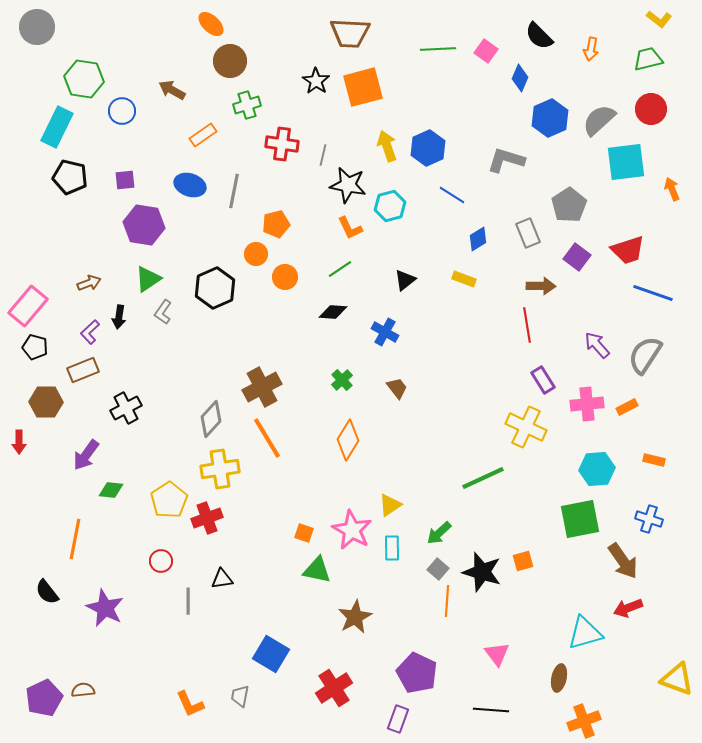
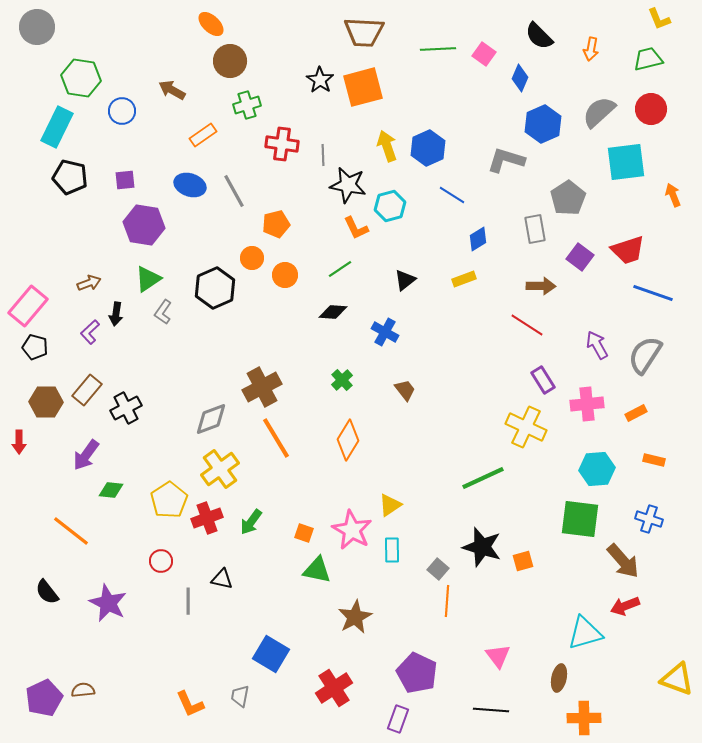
yellow L-shape at (659, 19): rotated 30 degrees clockwise
brown trapezoid at (350, 33): moved 14 px right, 1 px up
pink square at (486, 51): moved 2 px left, 3 px down
green hexagon at (84, 79): moved 3 px left, 1 px up
black star at (316, 81): moved 4 px right, 1 px up
blue hexagon at (550, 118): moved 7 px left, 6 px down
gray semicircle at (599, 120): moved 8 px up
gray line at (323, 155): rotated 15 degrees counterclockwise
orange arrow at (672, 189): moved 1 px right, 6 px down
gray line at (234, 191): rotated 40 degrees counterclockwise
gray pentagon at (569, 205): moved 1 px left, 7 px up
orange L-shape at (350, 228): moved 6 px right
gray rectangle at (528, 233): moved 7 px right, 4 px up; rotated 12 degrees clockwise
orange circle at (256, 254): moved 4 px left, 4 px down
purple square at (577, 257): moved 3 px right
orange circle at (285, 277): moved 2 px up
yellow rectangle at (464, 279): rotated 40 degrees counterclockwise
black arrow at (119, 317): moved 3 px left, 3 px up
red line at (527, 325): rotated 48 degrees counterclockwise
purple arrow at (597, 345): rotated 12 degrees clockwise
brown rectangle at (83, 370): moved 4 px right, 20 px down; rotated 28 degrees counterclockwise
brown trapezoid at (397, 388): moved 8 px right, 2 px down
orange rectangle at (627, 407): moved 9 px right, 6 px down
gray diamond at (211, 419): rotated 27 degrees clockwise
orange line at (267, 438): moved 9 px right
yellow cross at (220, 469): rotated 27 degrees counterclockwise
green square at (580, 519): rotated 18 degrees clockwise
green arrow at (439, 533): moved 188 px left, 11 px up; rotated 12 degrees counterclockwise
orange line at (75, 539): moved 4 px left, 8 px up; rotated 63 degrees counterclockwise
cyan rectangle at (392, 548): moved 2 px down
brown arrow at (623, 561): rotated 6 degrees counterclockwise
black star at (482, 572): moved 25 px up
black triangle at (222, 579): rotated 20 degrees clockwise
purple star at (105, 608): moved 3 px right, 5 px up
red arrow at (628, 608): moved 3 px left, 2 px up
pink triangle at (497, 654): moved 1 px right, 2 px down
orange cross at (584, 721): moved 3 px up; rotated 20 degrees clockwise
